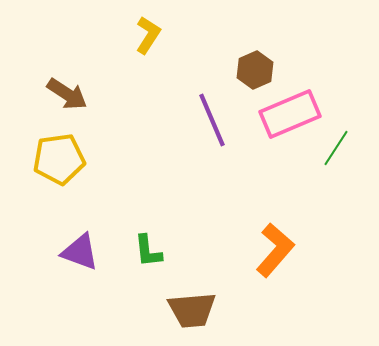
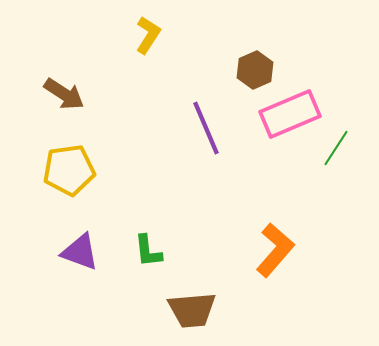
brown arrow: moved 3 px left
purple line: moved 6 px left, 8 px down
yellow pentagon: moved 10 px right, 11 px down
